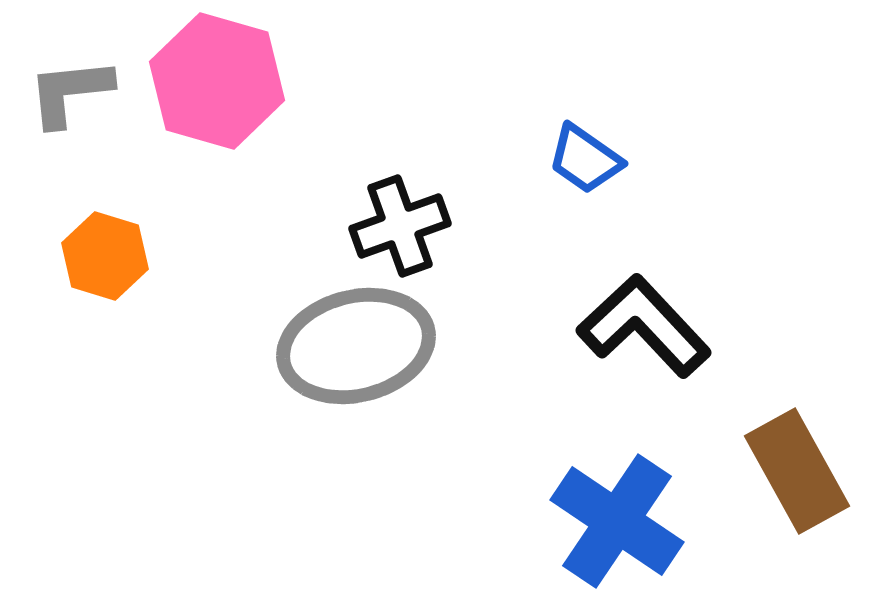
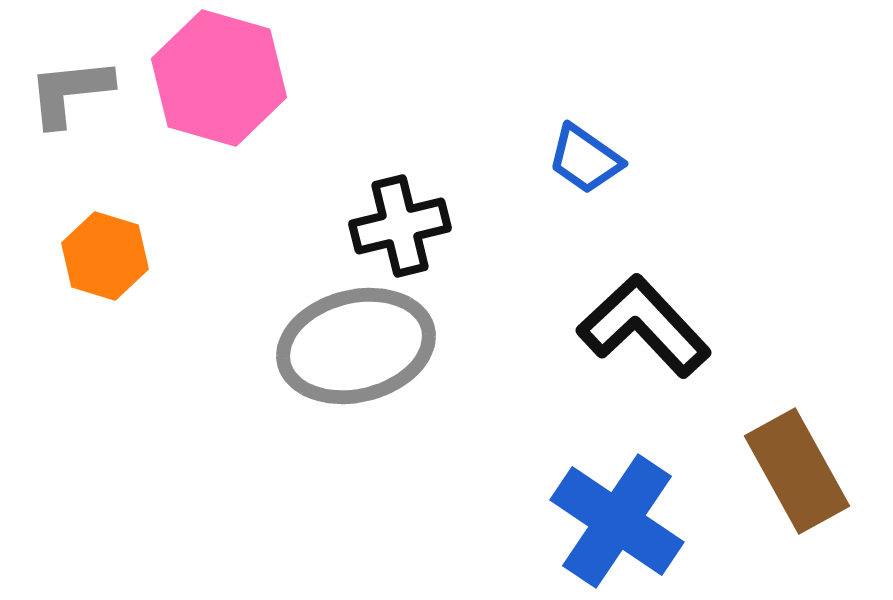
pink hexagon: moved 2 px right, 3 px up
black cross: rotated 6 degrees clockwise
